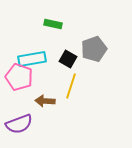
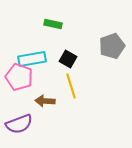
gray pentagon: moved 18 px right, 3 px up
yellow line: rotated 35 degrees counterclockwise
